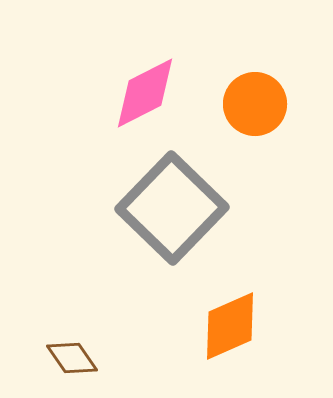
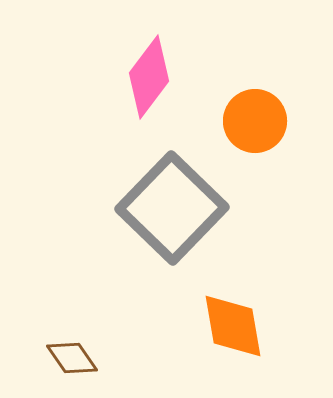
pink diamond: moved 4 px right, 16 px up; rotated 26 degrees counterclockwise
orange circle: moved 17 px down
orange diamond: moved 3 px right; rotated 76 degrees counterclockwise
